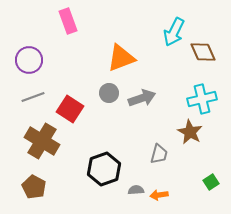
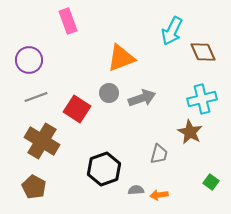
cyan arrow: moved 2 px left, 1 px up
gray line: moved 3 px right
red square: moved 7 px right
green square: rotated 21 degrees counterclockwise
